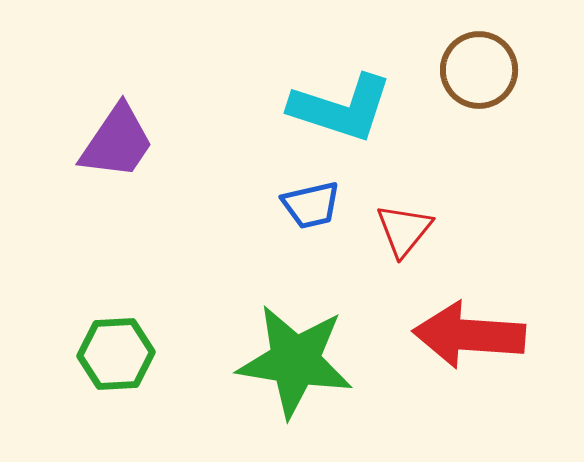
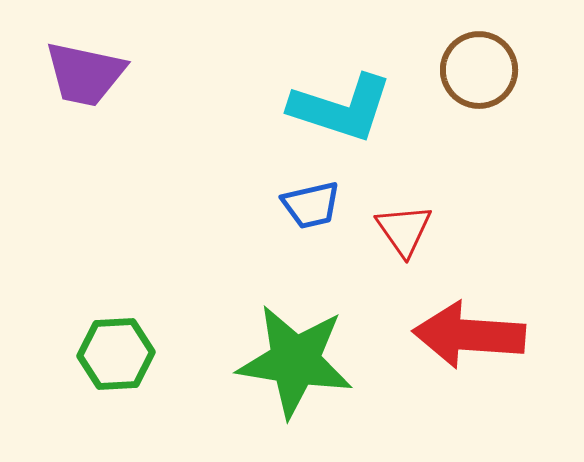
purple trapezoid: moved 32 px left, 68 px up; rotated 68 degrees clockwise
red triangle: rotated 14 degrees counterclockwise
